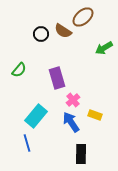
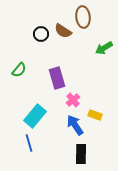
brown ellipse: rotated 55 degrees counterclockwise
cyan rectangle: moved 1 px left
blue arrow: moved 4 px right, 3 px down
blue line: moved 2 px right
